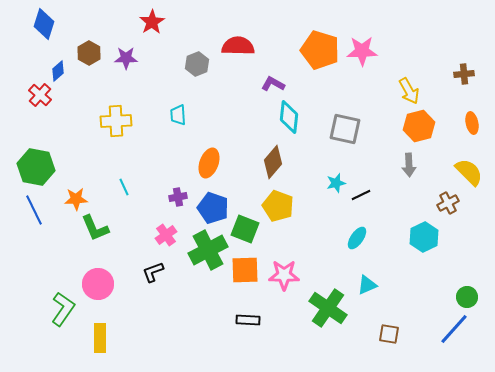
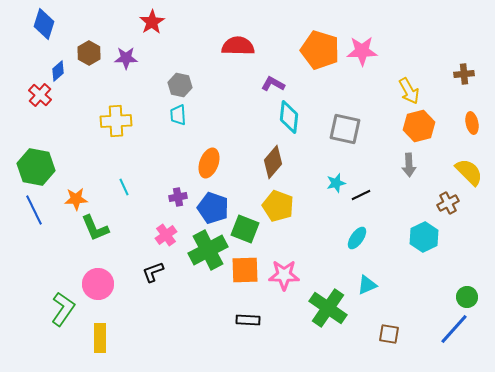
gray hexagon at (197, 64): moved 17 px left, 21 px down; rotated 25 degrees counterclockwise
